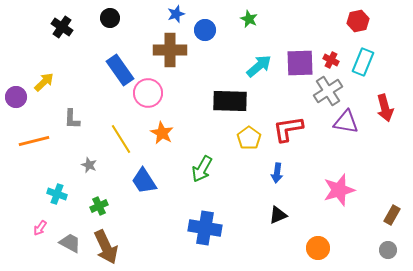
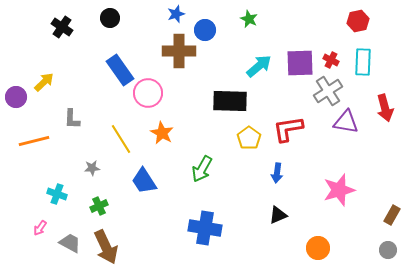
brown cross: moved 9 px right, 1 px down
cyan rectangle: rotated 20 degrees counterclockwise
gray star: moved 3 px right, 3 px down; rotated 28 degrees counterclockwise
